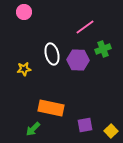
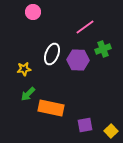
pink circle: moved 9 px right
white ellipse: rotated 35 degrees clockwise
green arrow: moved 5 px left, 35 px up
